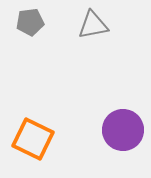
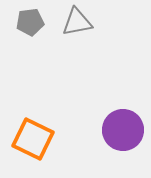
gray triangle: moved 16 px left, 3 px up
